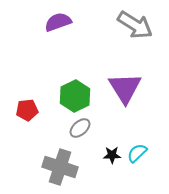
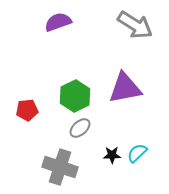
purple triangle: rotated 51 degrees clockwise
